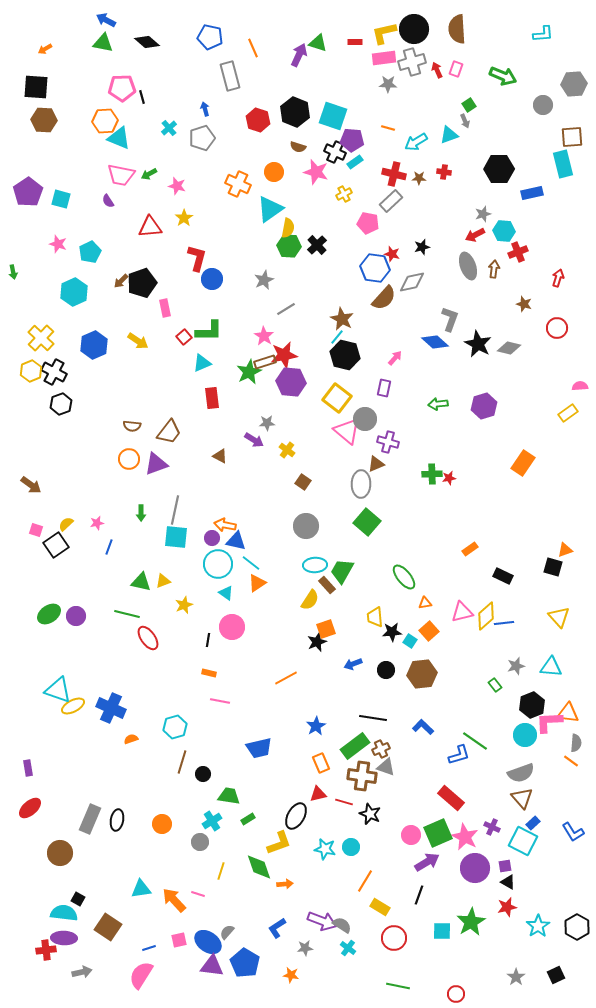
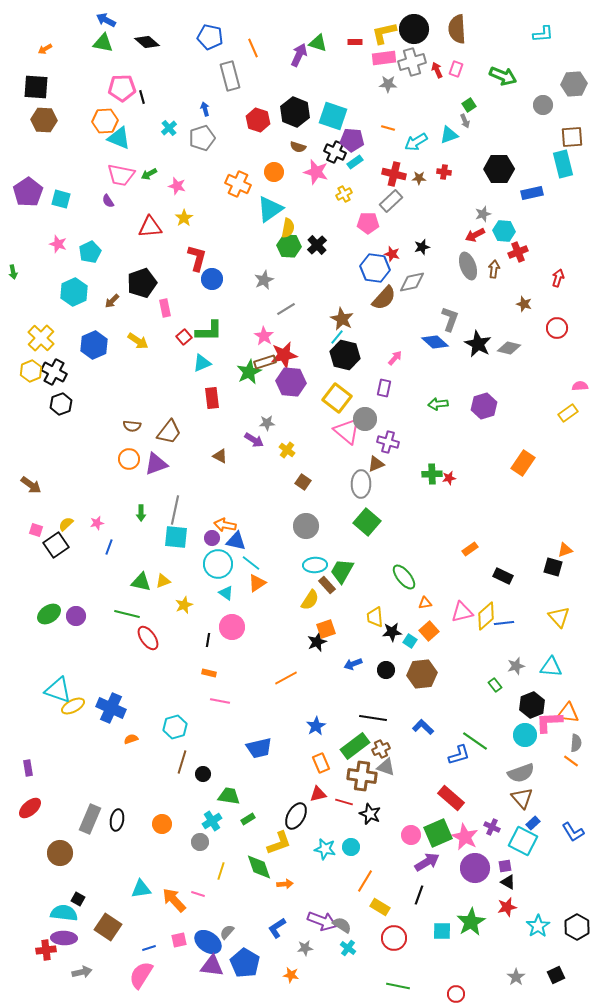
pink pentagon at (368, 223): rotated 10 degrees counterclockwise
brown arrow at (121, 281): moved 9 px left, 20 px down
